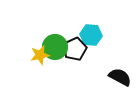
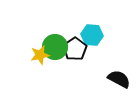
cyan hexagon: moved 1 px right
black pentagon: rotated 10 degrees counterclockwise
black semicircle: moved 1 px left, 2 px down
